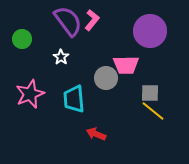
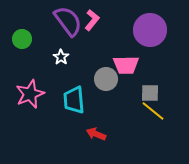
purple circle: moved 1 px up
gray circle: moved 1 px down
cyan trapezoid: moved 1 px down
